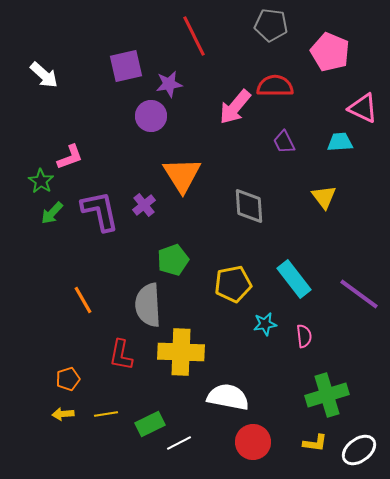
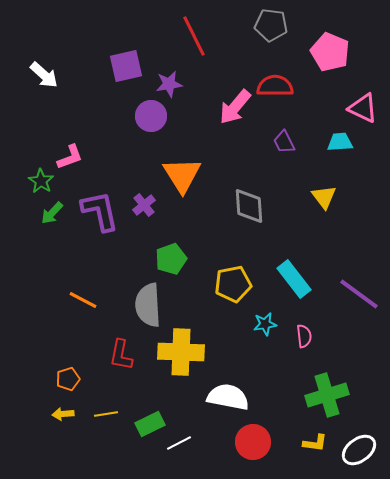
green pentagon: moved 2 px left, 1 px up
orange line: rotated 32 degrees counterclockwise
